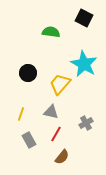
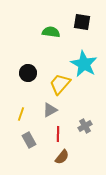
black square: moved 2 px left, 4 px down; rotated 18 degrees counterclockwise
gray triangle: moved 1 px left, 2 px up; rotated 42 degrees counterclockwise
gray cross: moved 1 px left, 3 px down
red line: moved 2 px right; rotated 28 degrees counterclockwise
